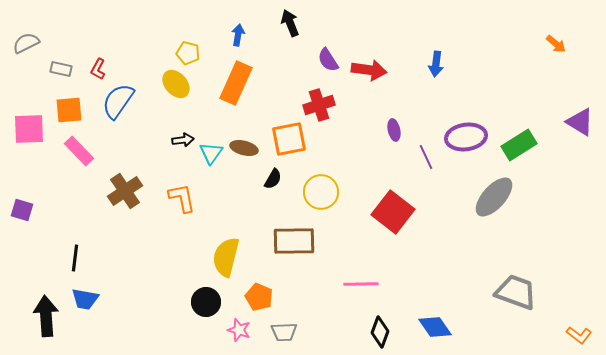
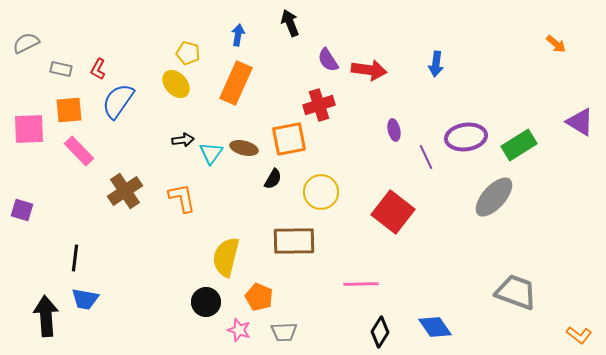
black diamond at (380, 332): rotated 12 degrees clockwise
